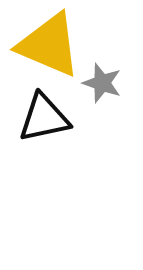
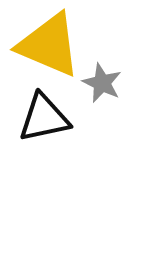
gray star: rotated 6 degrees clockwise
